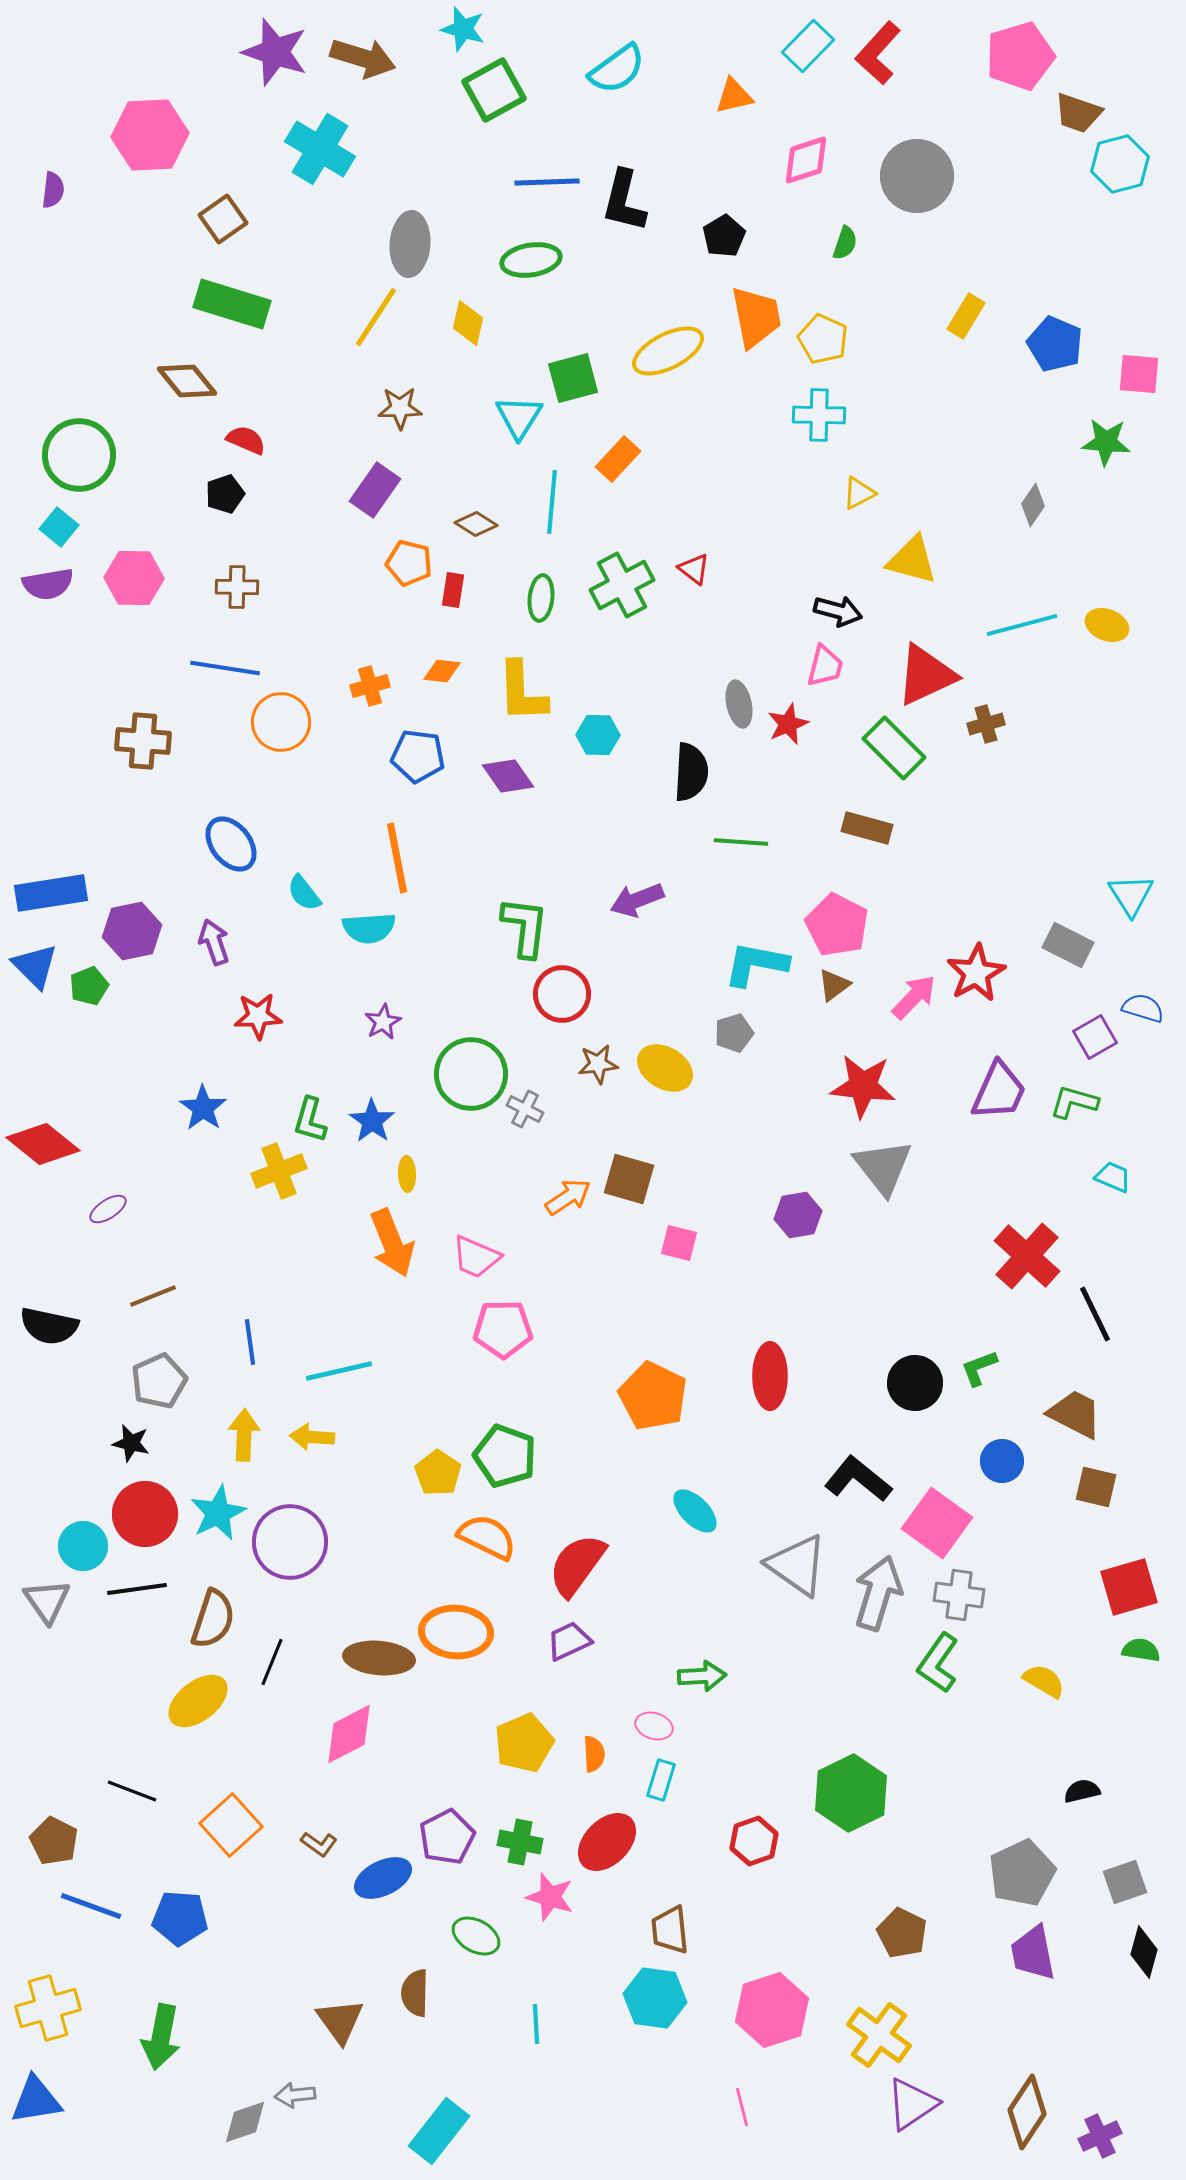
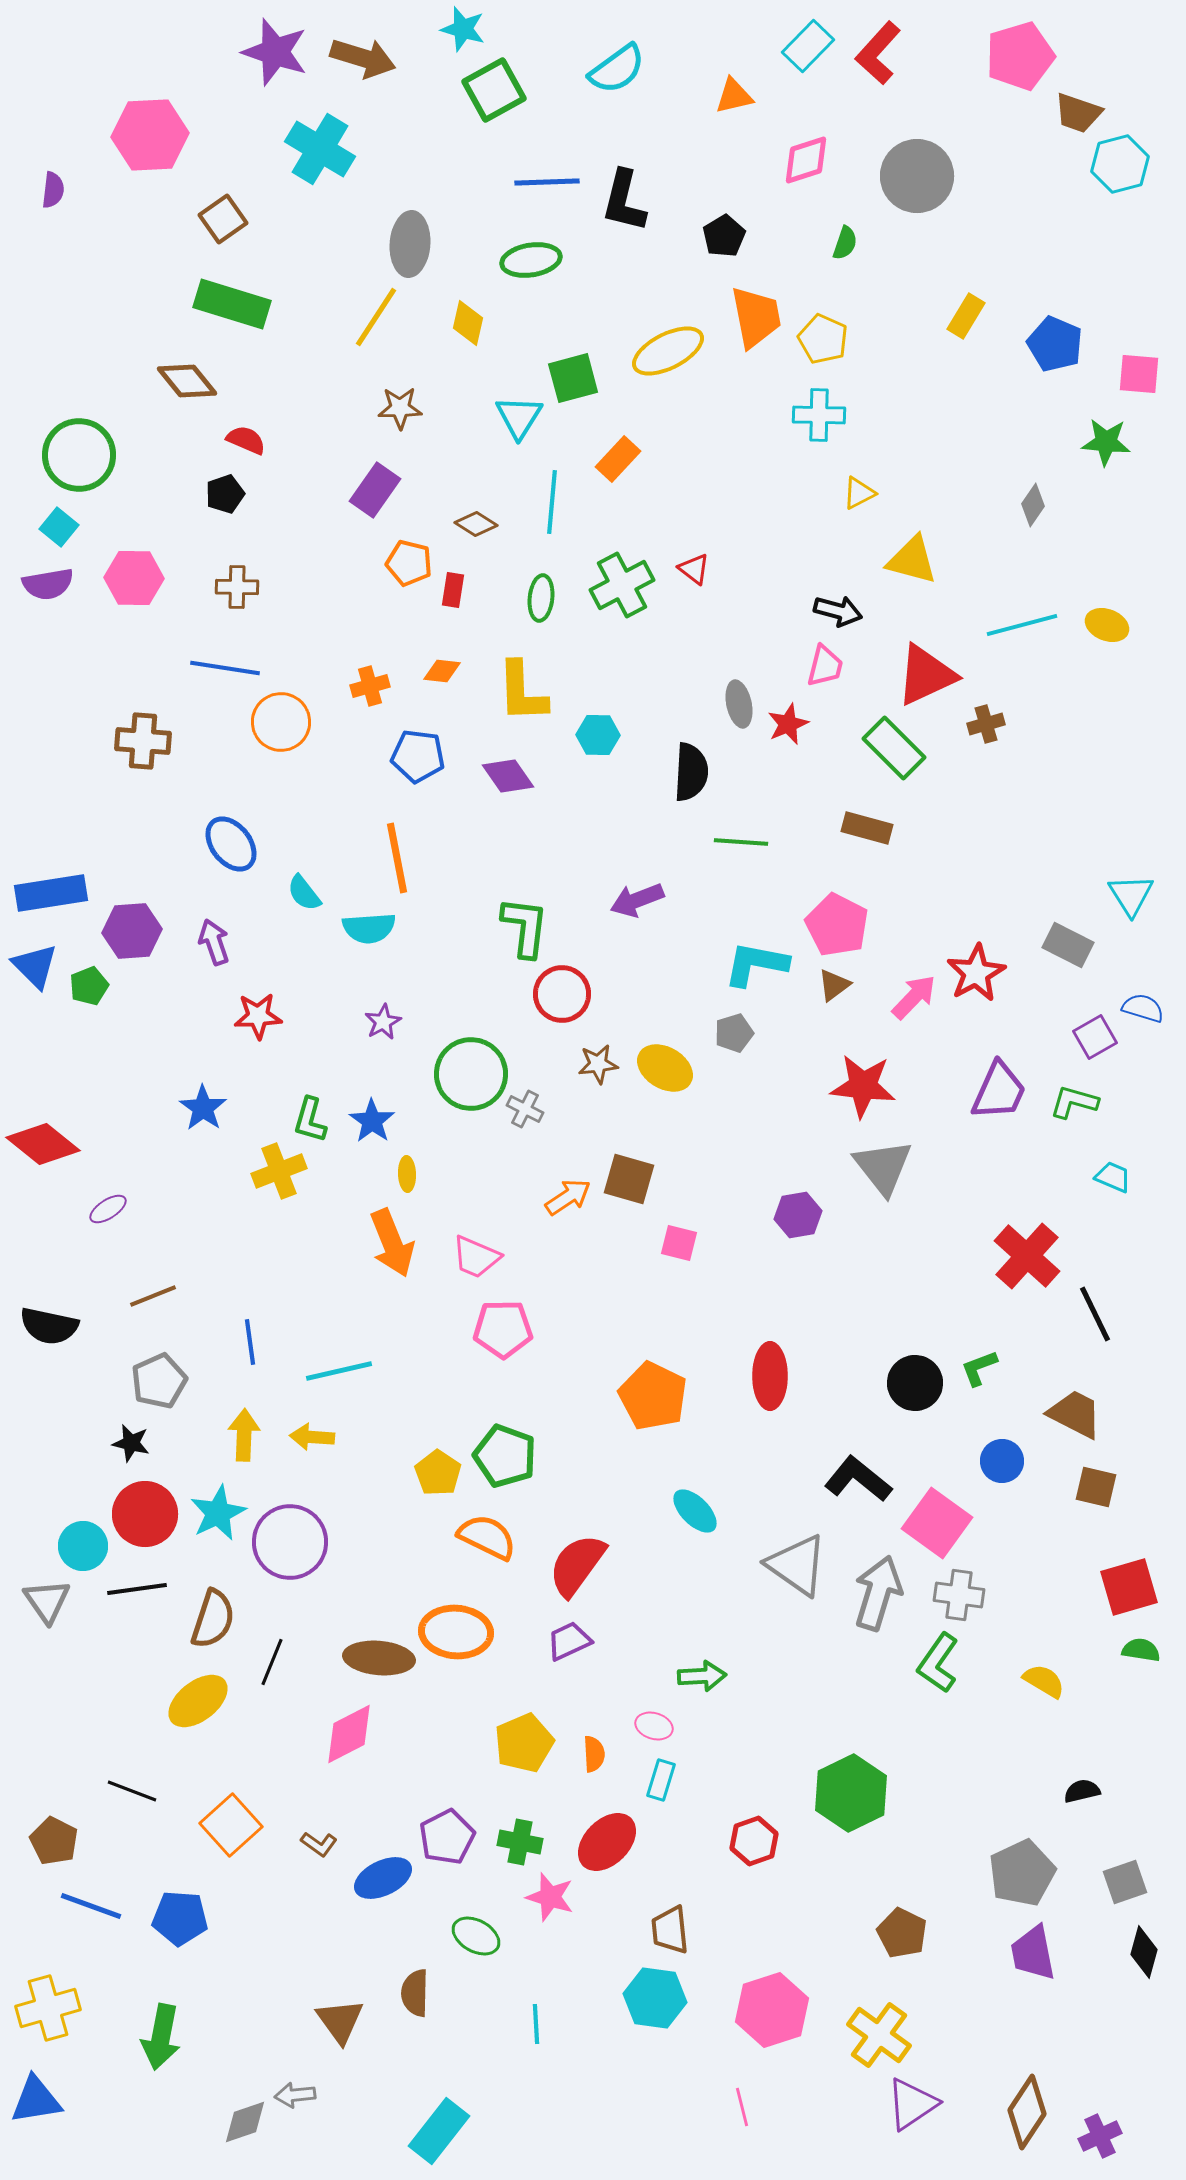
purple hexagon at (132, 931): rotated 8 degrees clockwise
